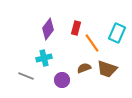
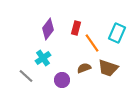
cyan cross: moved 1 px left; rotated 21 degrees counterclockwise
brown trapezoid: moved 1 px right, 1 px up
gray line: rotated 21 degrees clockwise
